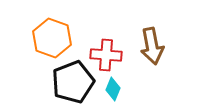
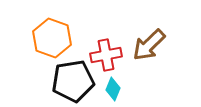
brown arrow: moved 3 px left, 1 px up; rotated 57 degrees clockwise
red cross: rotated 16 degrees counterclockwise
black pentagon: moved 1 px up; rotated 12 degrees clockwise
